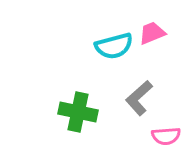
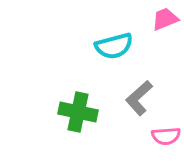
pink trapezoid: moved 13 px right, 14 px up
